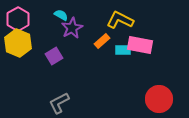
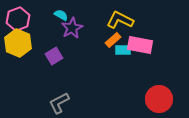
pink hexagon: rotated 10 degrees clockwise
orange rectangle: moved 11 px right, 1 px up
